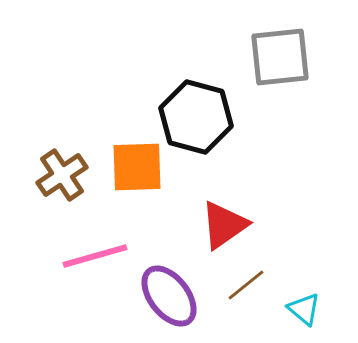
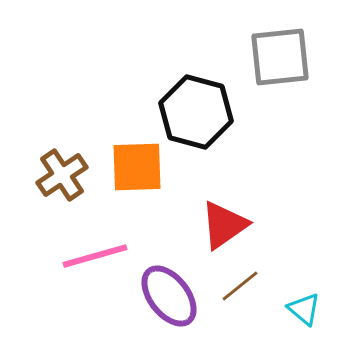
black hexagon: moved 5 px up
brown line: moved 6 px left, 1 px down
